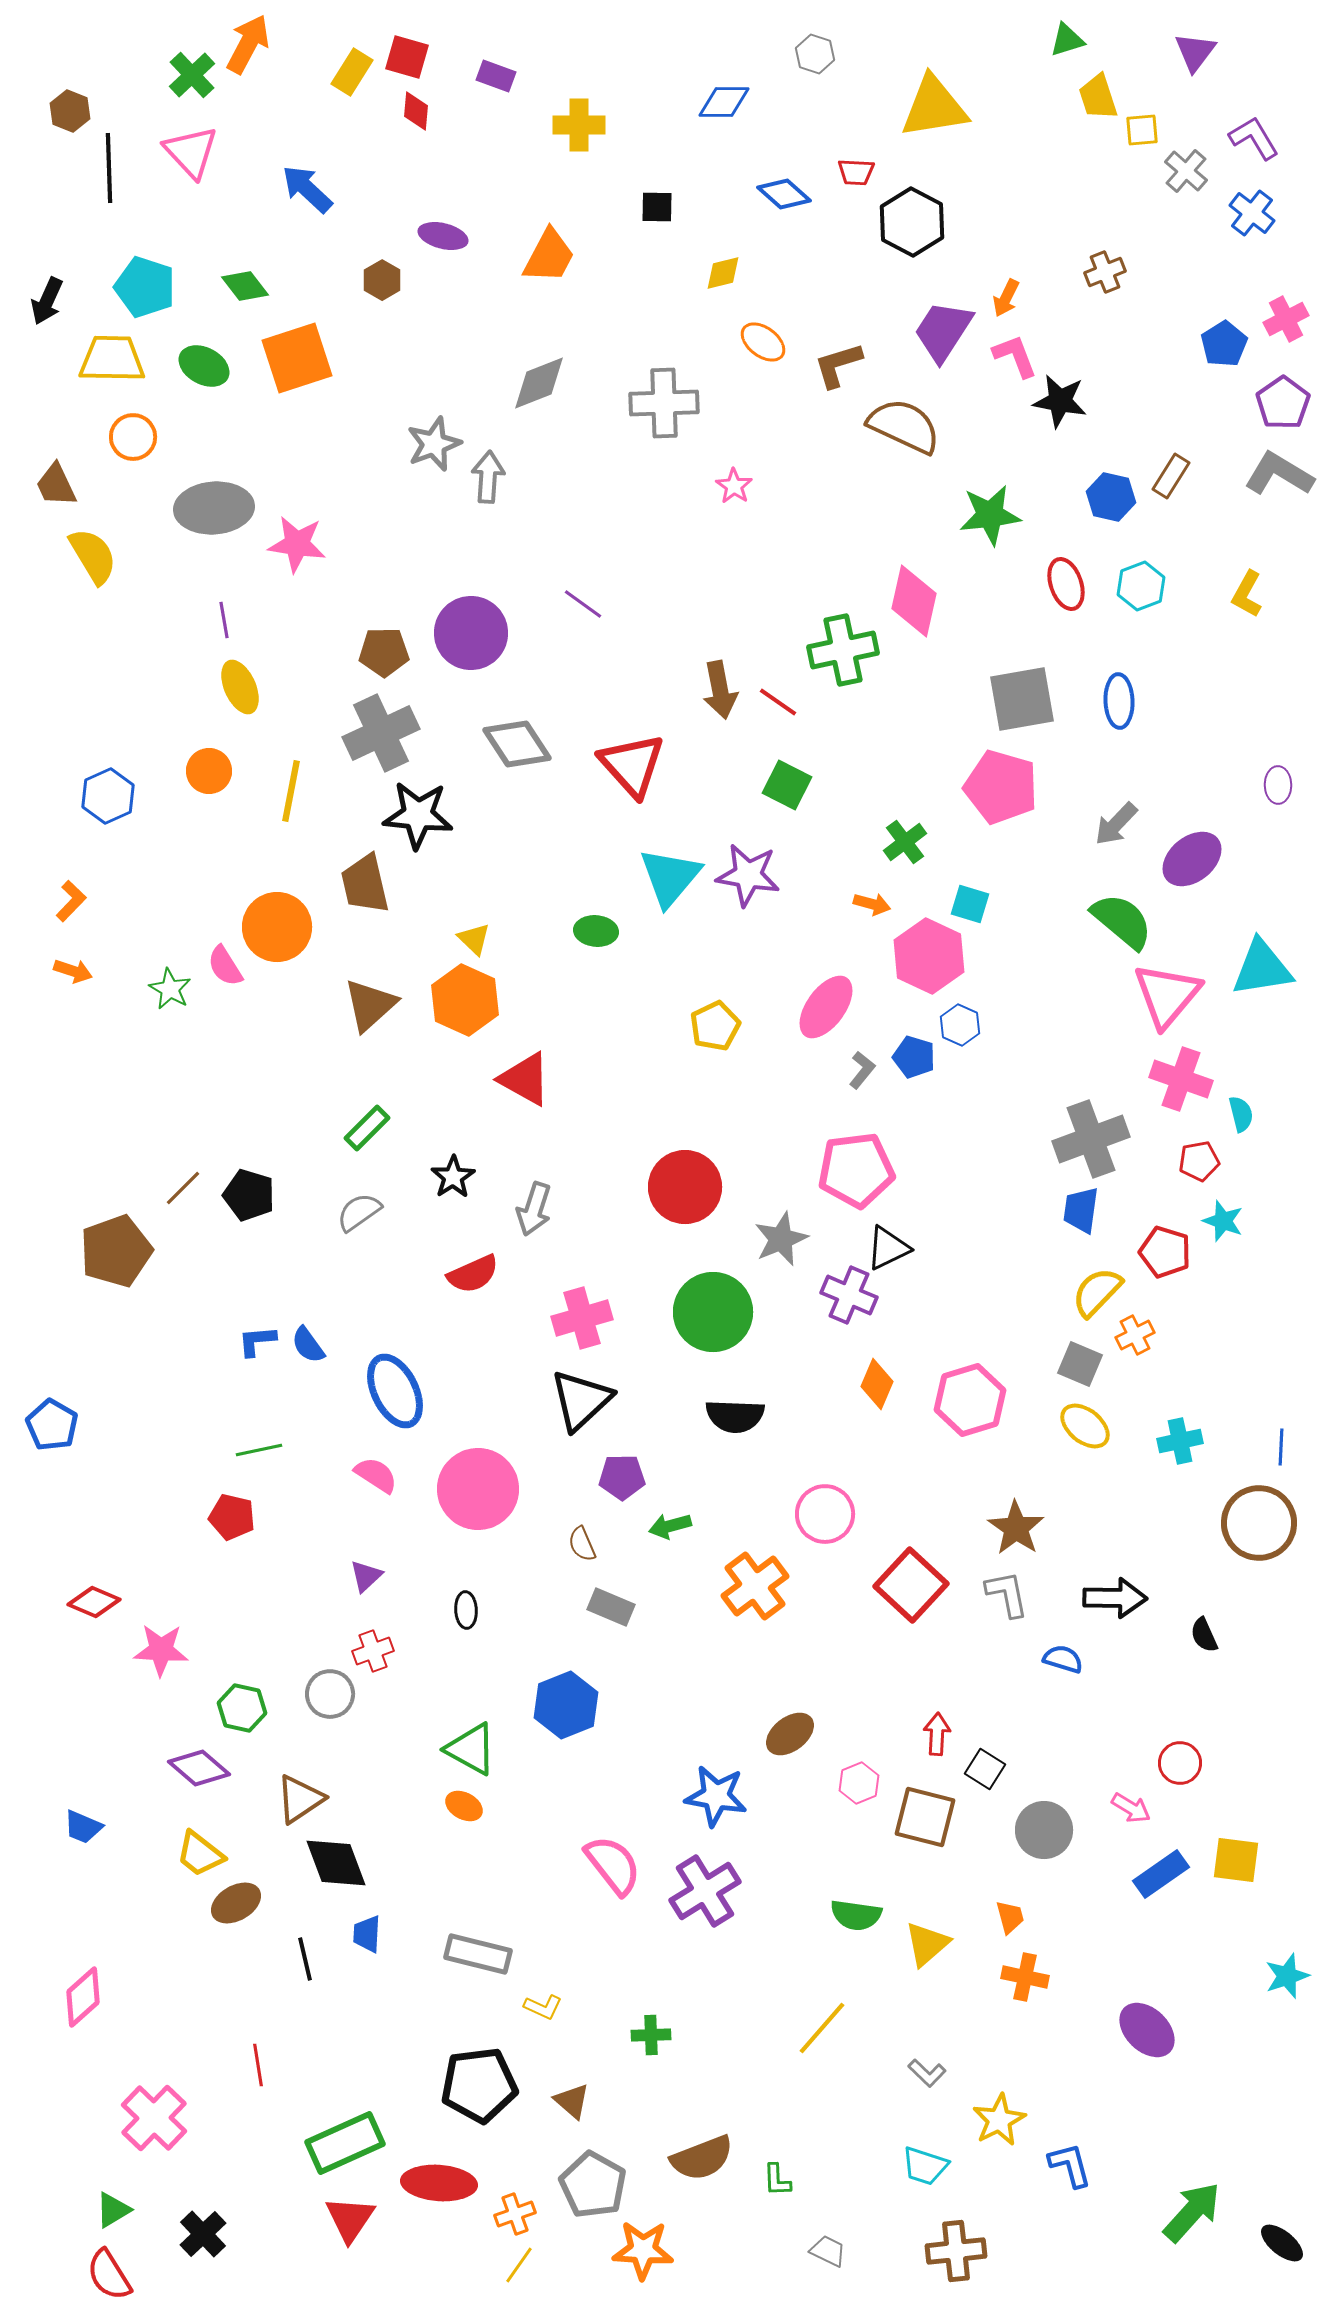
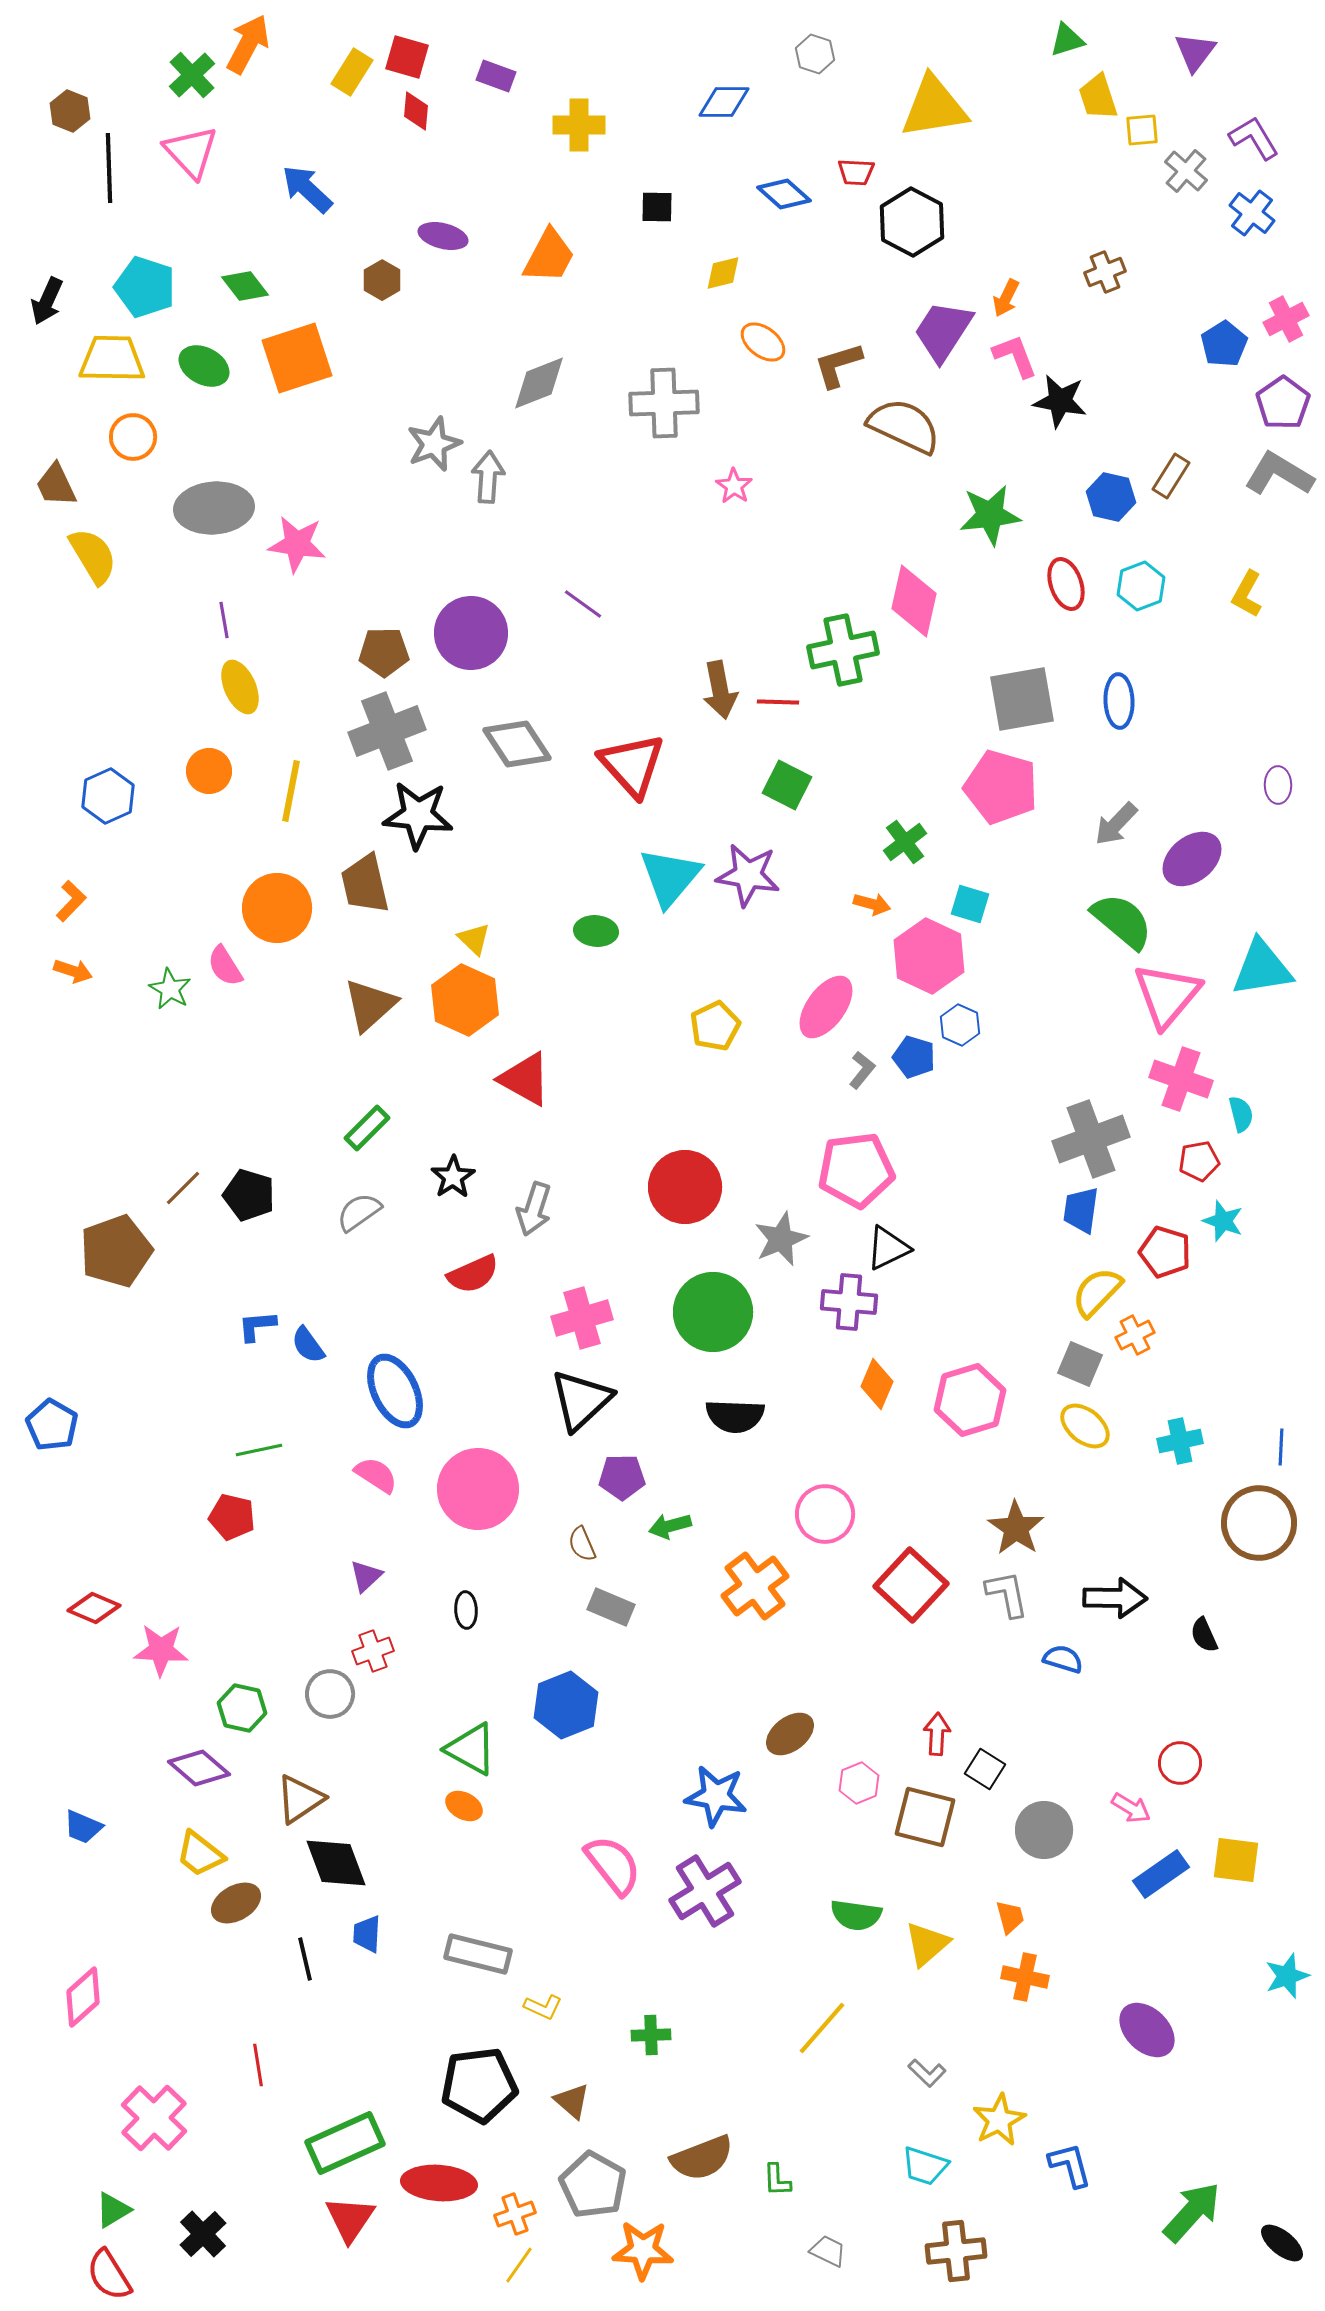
red line at (778, 702): rotated 33 degrees counterclockwise
gray cross at (381, 733): moved 6 px right, 2 px up; rotated 4 degrees clockwise
orange circle at (277, 927): moved 19 px up
purple cross at (849, 1295): moved 7 px down; rotated 18 degrees counterclockwise
blue L-shape at (257, 1341): moved 15 px up
red diamond at (94, 1602): moved 6 px down
